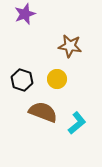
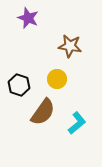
purple star: moved 3 px right, 4 px down; rotated 30 degrees counterclockwise
black hexagon: moved 3 px left, 5 px down
brown semicircle: rotated 104 degrees clockwise
